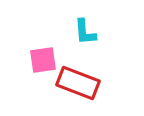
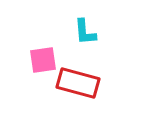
red rectangle: rotated 6 degrees counterclockwise
